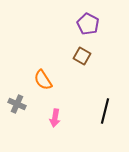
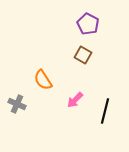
brown square: moved 1 px right, 1 px up
pink arrow: moved 20 px right, 18 px up; rotated 36 degrees clockwise
